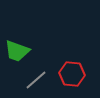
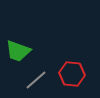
green trapezoid: moved 1 px right
